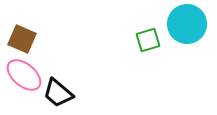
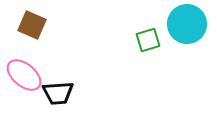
brown square: moved 10 px right, 14 px up
black trapezoid: rotated 44 degrees counterclockwise
